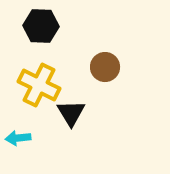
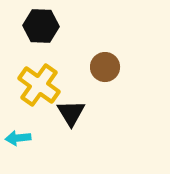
yellow cross: rotated 9 degrees clockwise
